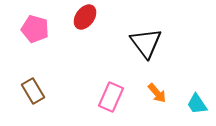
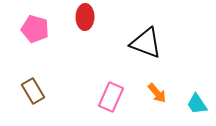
red ellipse: rotated 35 degrees counterclockwise
black triangle: rotated 32 degrees counterclockwise
